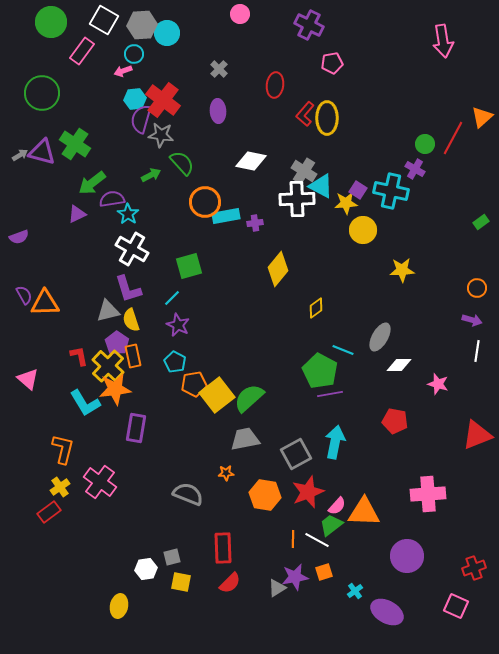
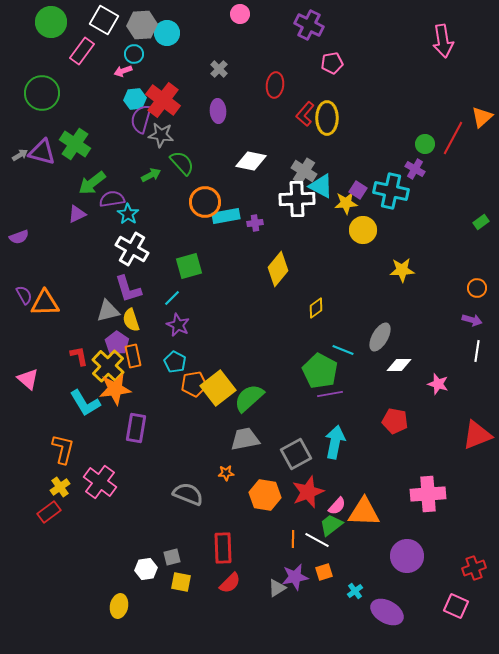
yellow square at (217, 395): moved 1 px right, 7 px up
